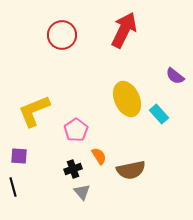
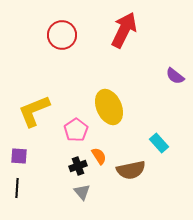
yellow ellipse: moved 18 px left, 8 px down
cyan rectangle: moved 29 px down
black cross: moved 5 px right, 3 px up
black line: moved 4 px right, 1 px down; rotated 18 degrees clockwise
